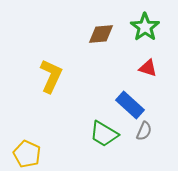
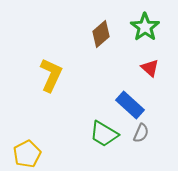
brown diamond: rotated 36 degrees counterclockwise
red triangle: moved 2 px right; rotated 24 degrees clockwise
yellow L-shape: moved 1 px up
gray semicircle: moved 3 px left, 2 px down
yellow pentagon: rotated 20 degrees clockwise
